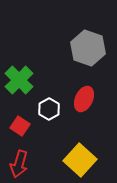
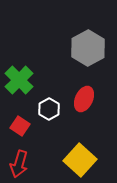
gray hexagon: rotated 12 degrees clockwise
